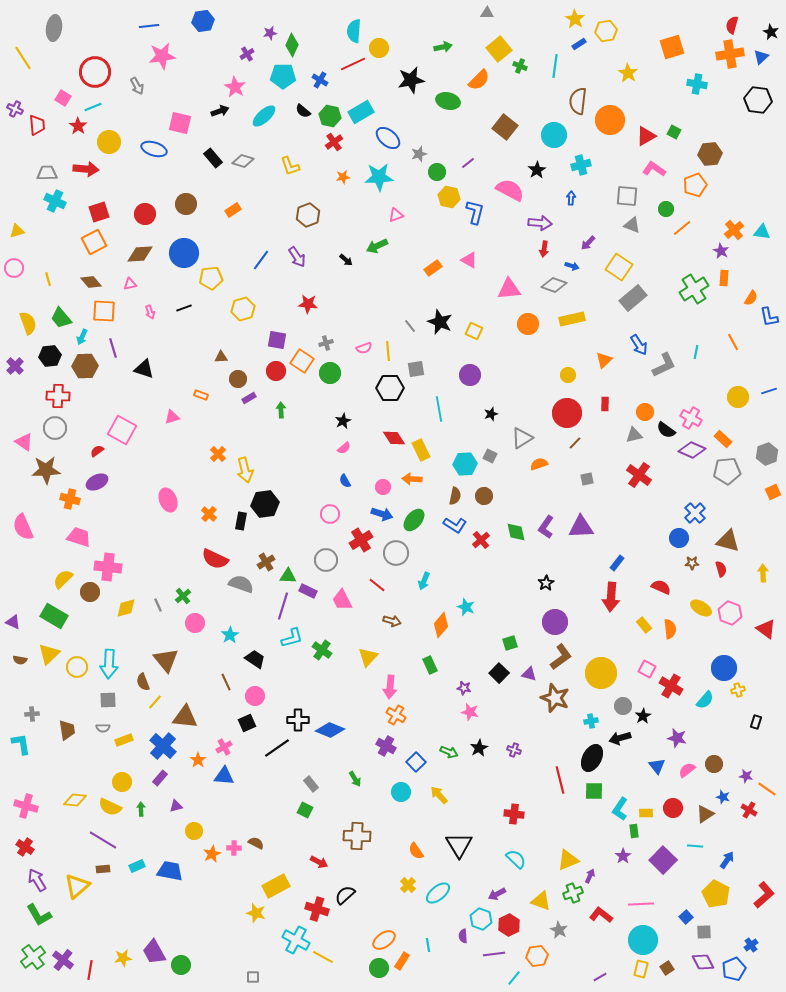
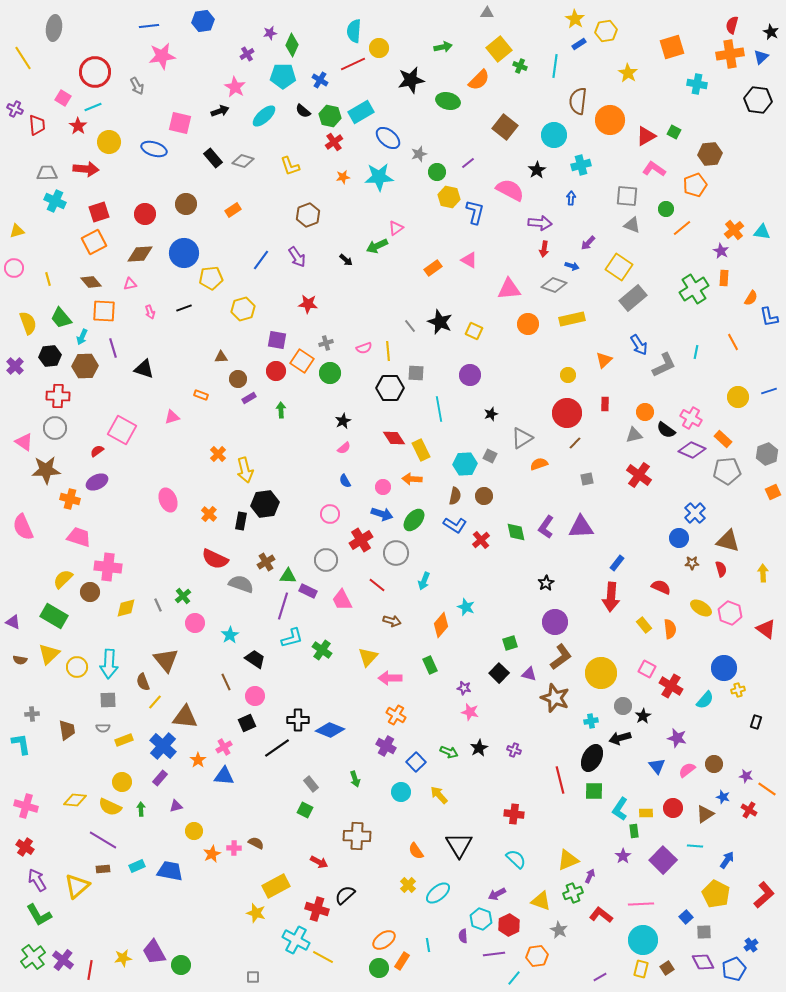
pink triangle at (396, 215): moved 13 px down; rotated 14 degrees counterclockwise
gray square at (416, 369): moved 4 px down; rotated 12 degrees clockwise
pink arrow at (390, 687): moved 9 px up; rotated 85 degrees clockwise
green arrow at (355, 779): rotated 14 degrees clockwise
